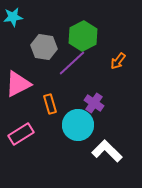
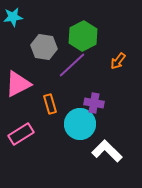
purple line: moved 2 px down
purple cross: rotated 24 degrees counterclockwise
cyan circle: moved 2 px right, 1 px up
